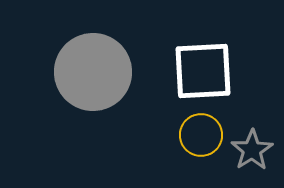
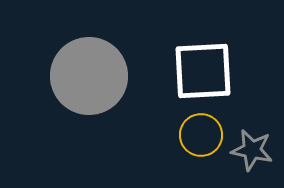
gray circle: moved 4 px left, 4 px down
gray star: rotated 27 degrees counterclockwise
